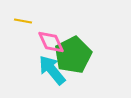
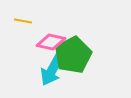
pink diamond: rotated 52 degrees counterclockwise
cyan arrow: rotated 112 degrees counterclockwise
